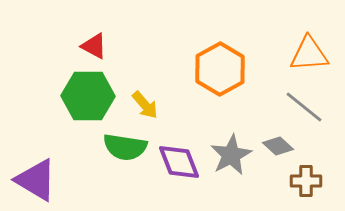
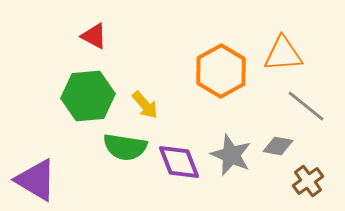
red triangle: moved 10 px up
orange triangle: moved 26 px left
orange hexagon: moved 1 px right, 2 px down
green hexagon: rotated 6 degrees counterclockwise
gray line: moved 2 px right, 1 px up
gray diamond: rotated 32 degrees counterclockwise
gray star: rotated 21 degrees counterclockwise
brown cross: moved 2 px right; rotated 36 degrees counterclockwise
